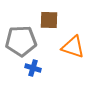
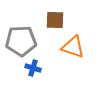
brown square: moved 6 px right
